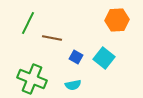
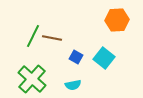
green line: moved 5 px right, 13 px down
green cross: rotated 20 degrees clockwise
